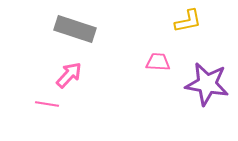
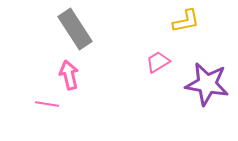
yellow L-shape: moved 2 px left
gray rectangle: rotated 39 degrees clockwise
pink trapezoid: rotated 35 degrees counterclockwise
pink arrow: rotated 56 degrees counterclockwise
